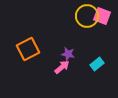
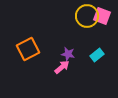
cyan rectangle: moved 9 px up
